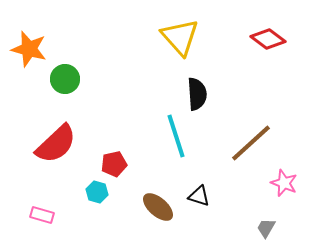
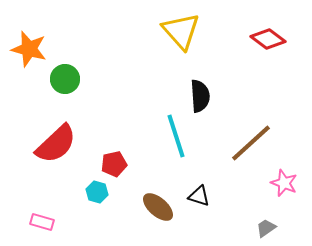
yellow triangle: moved 1 px right, 6 px up
black semicircle: moved 3 px right, 2 px down
pink rectangle: moved 7 px down
gray trapezoid: rotated 25 degrees clockwise
